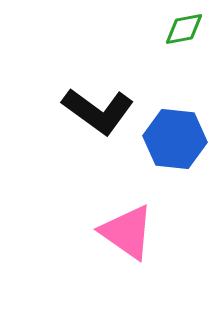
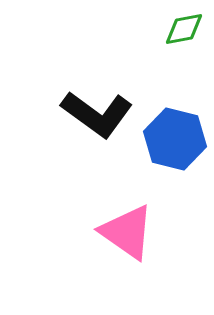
black L-shape: moved 1 px left, 3 px down
blue hexagon: rotated 8 degrees clockwise
